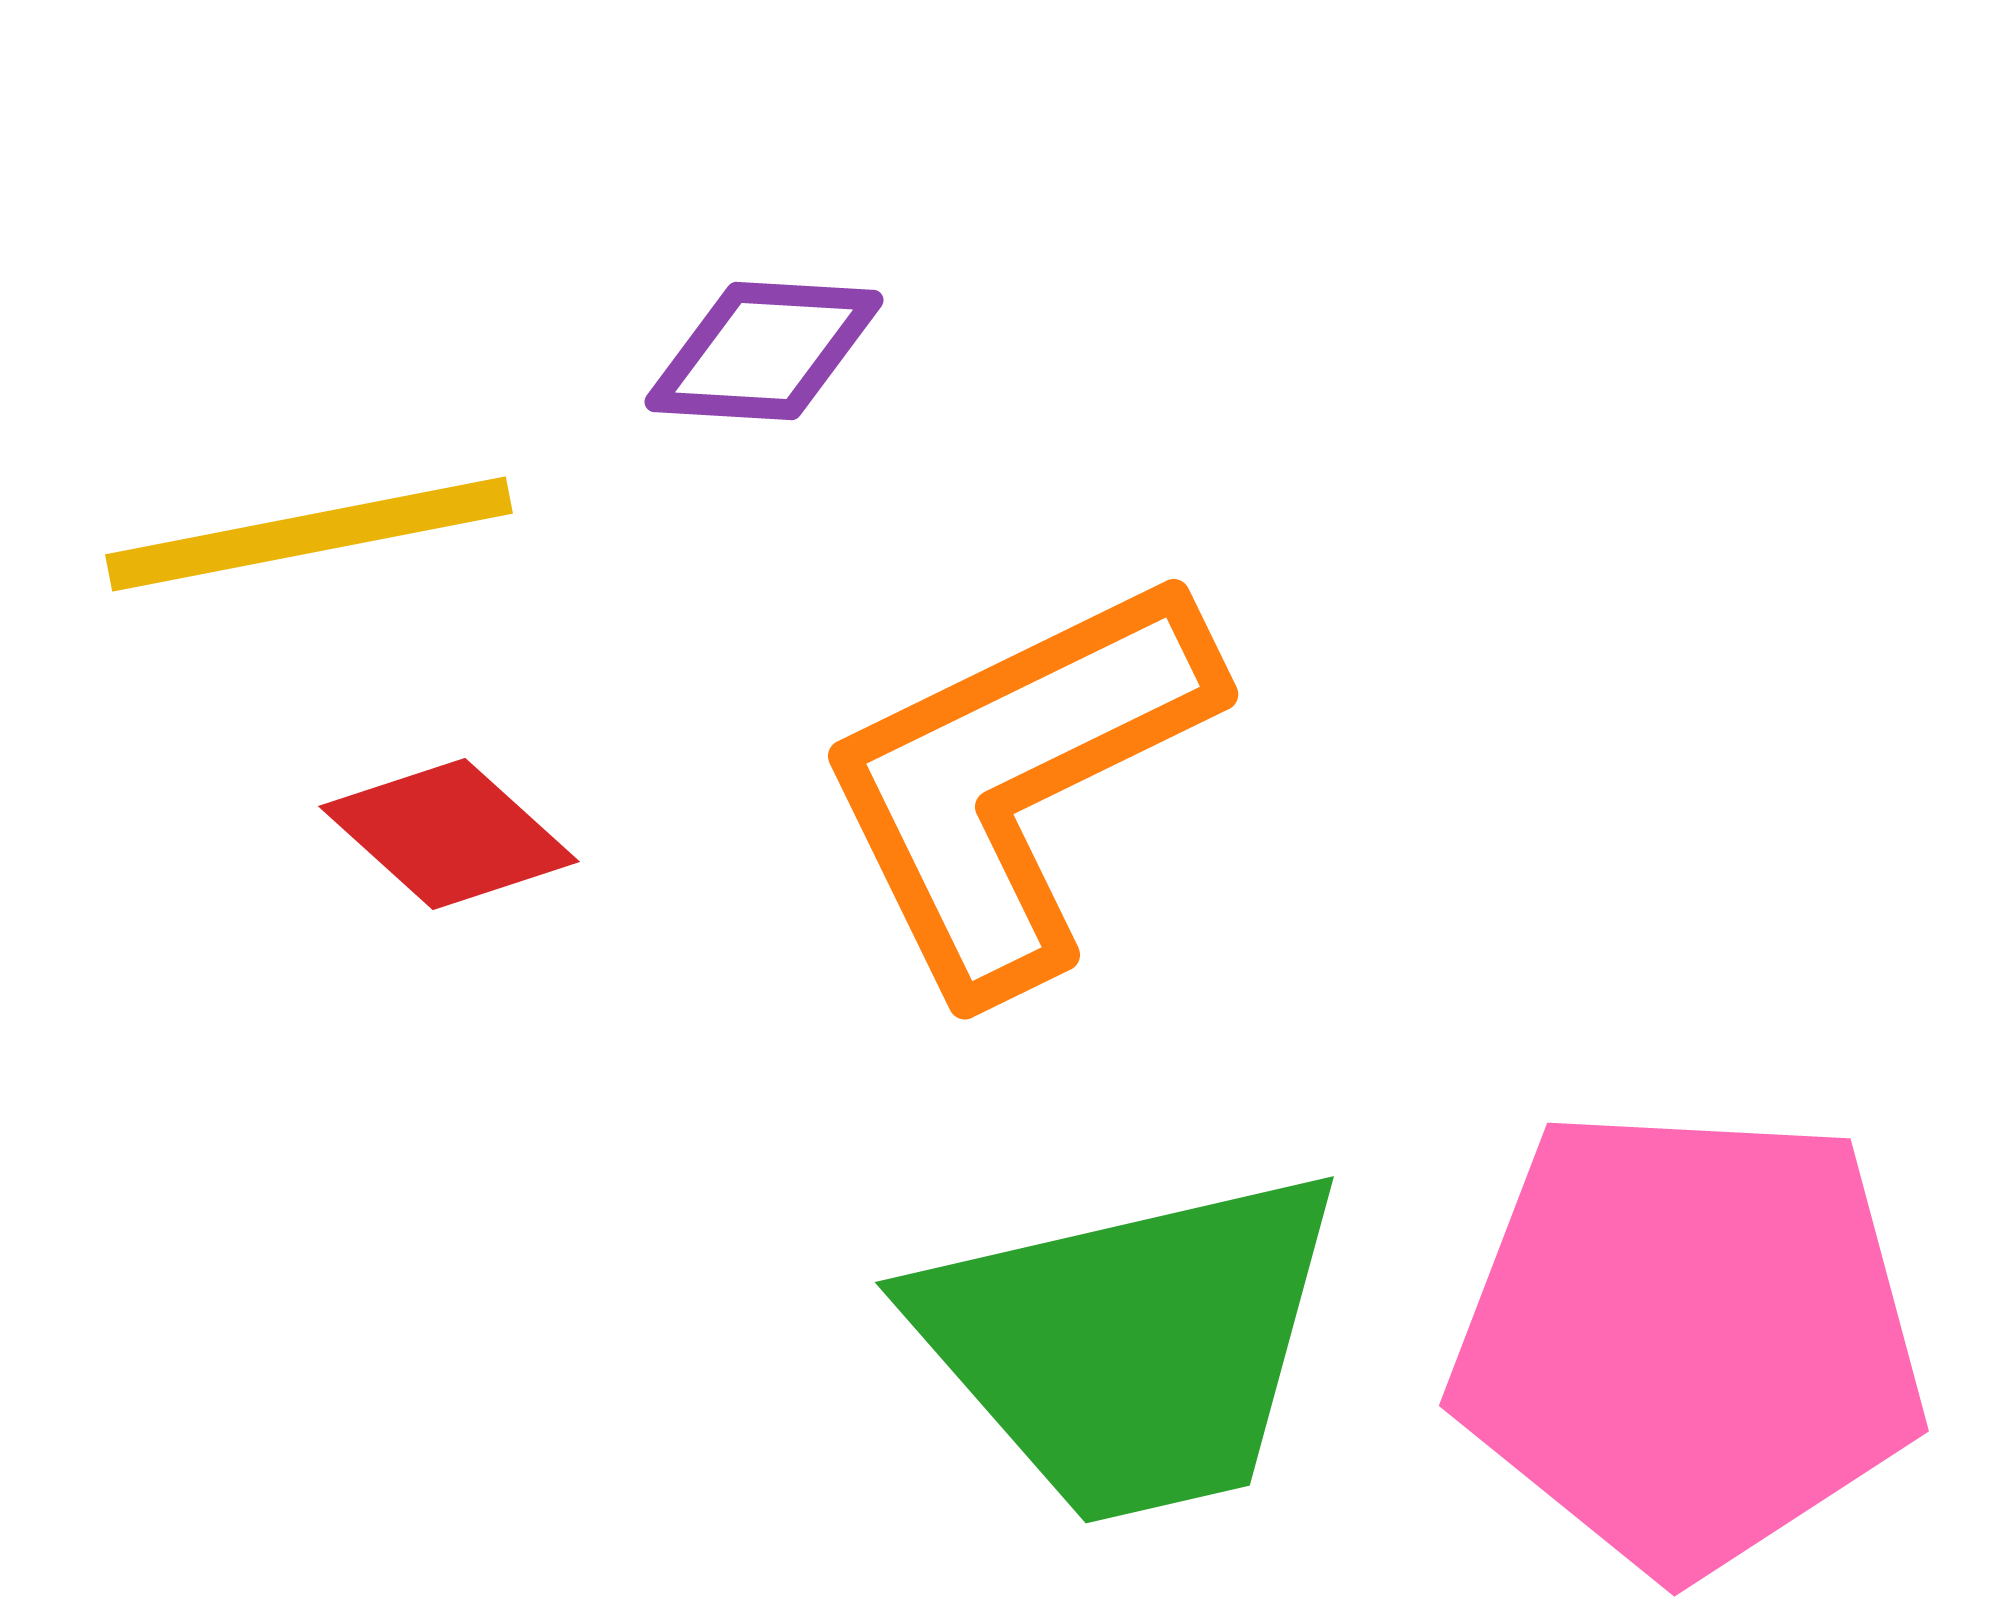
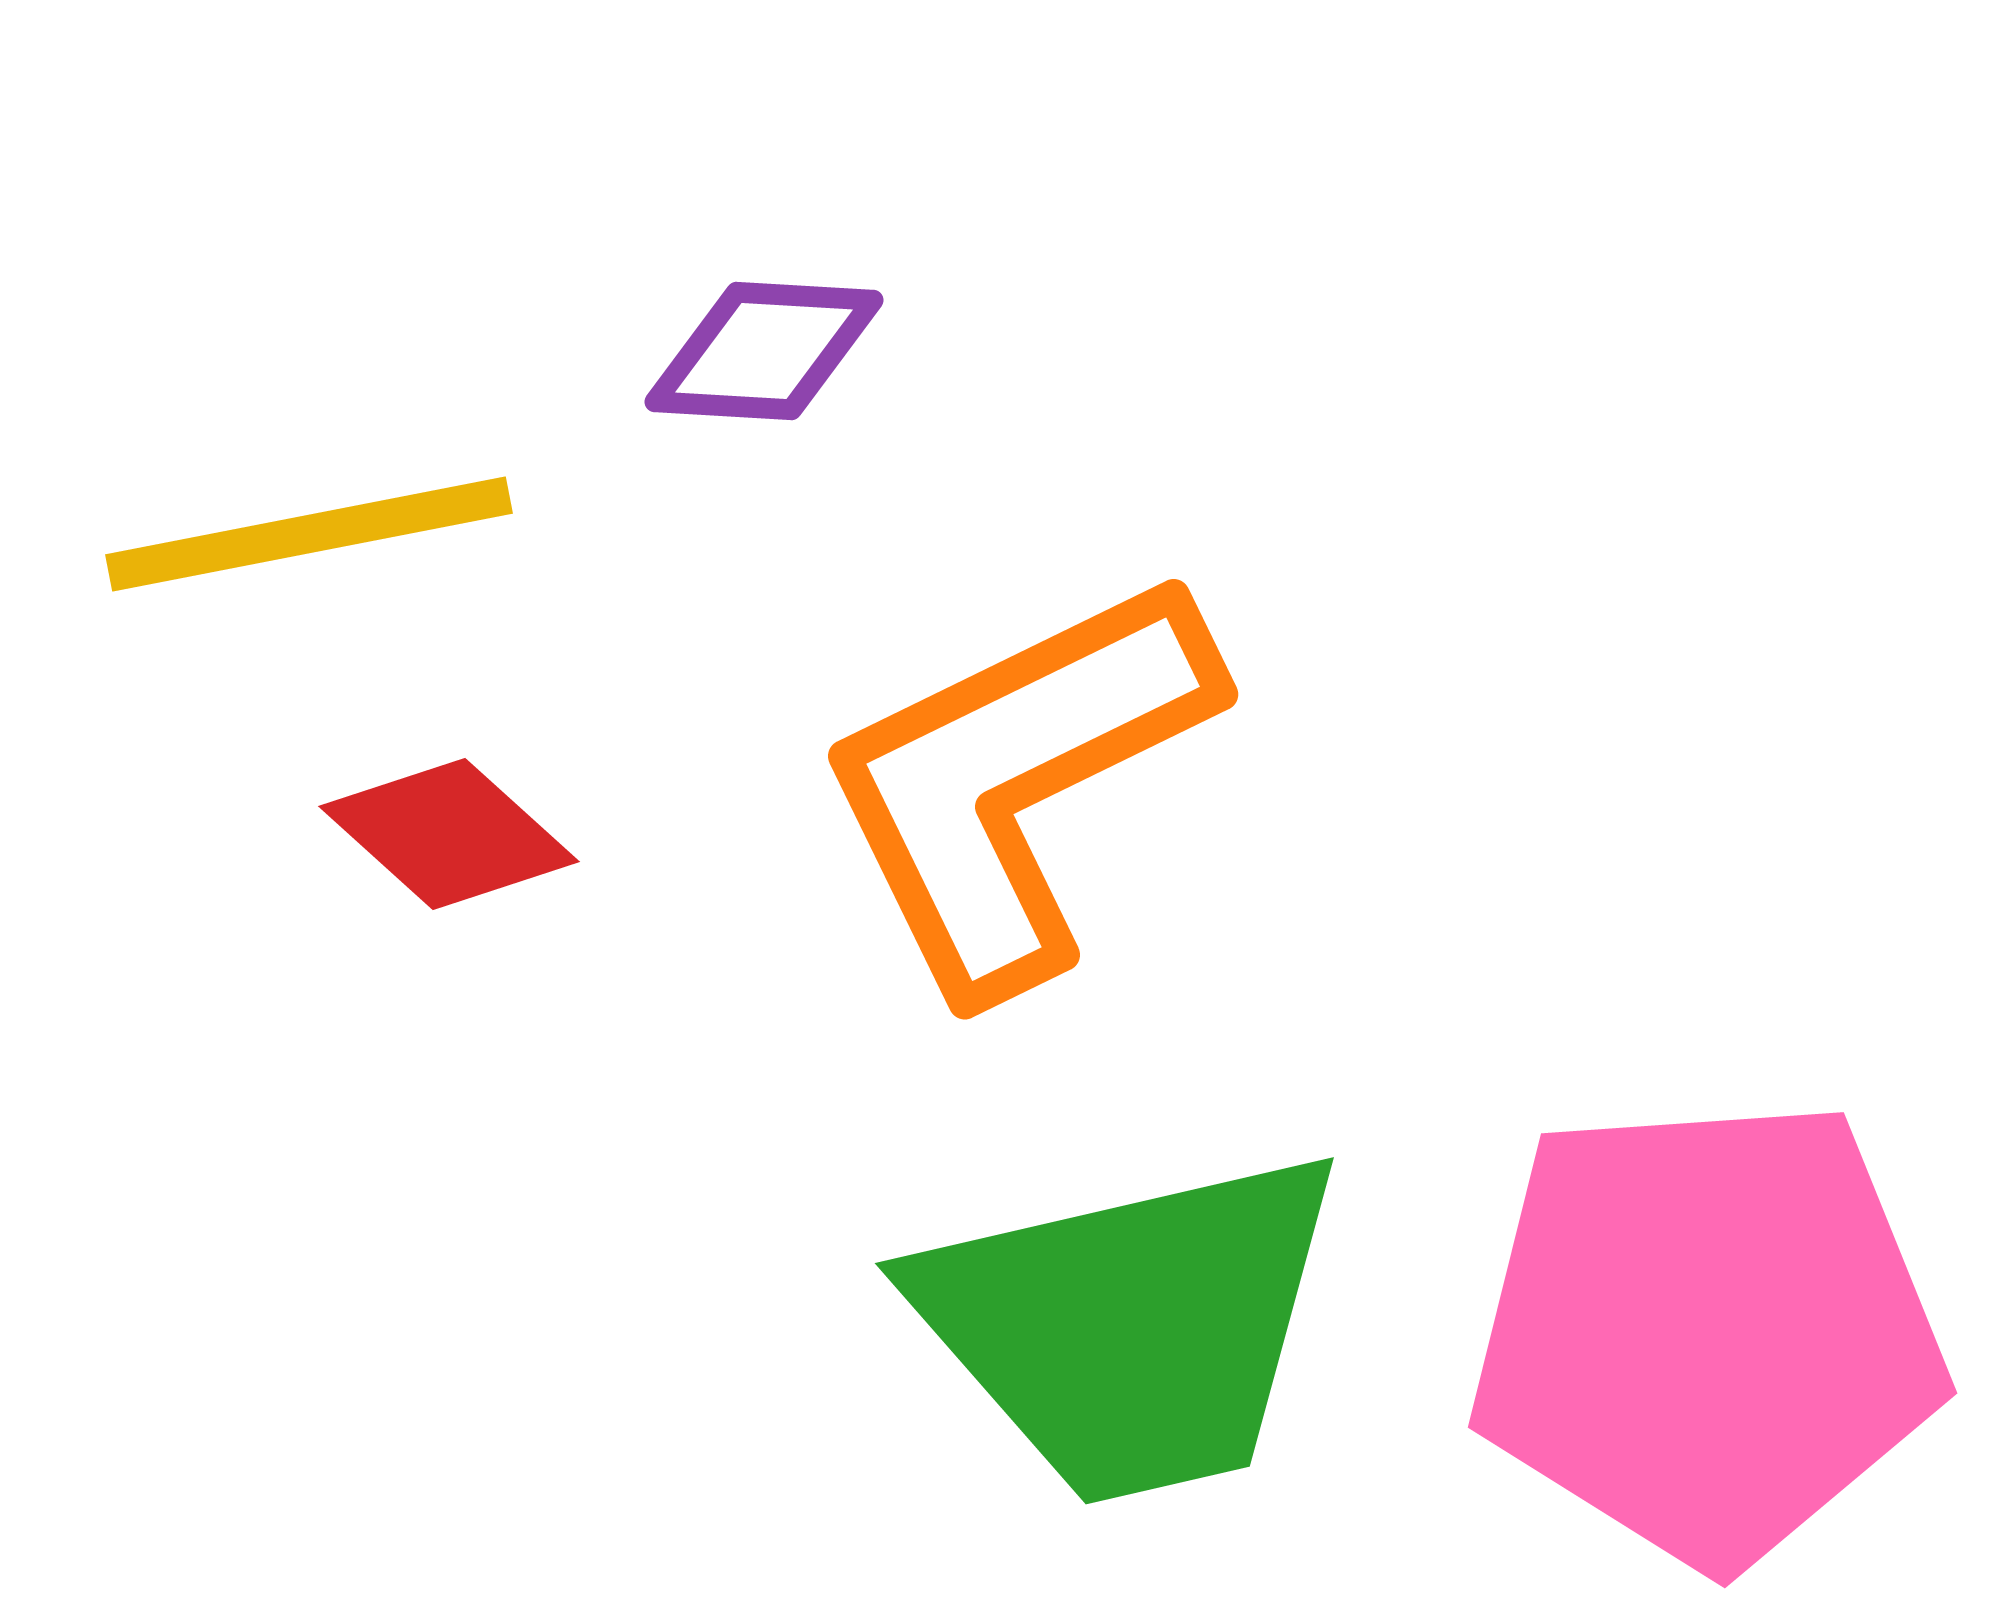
pink pentagon: moved 19 px right, 8 px up; rotated 7 degrees counterclockwise
green trapezoid: moved 19 px up
